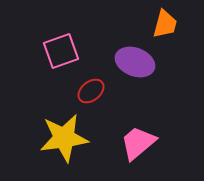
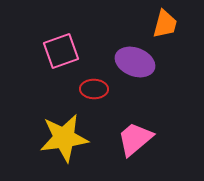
red ellipse: moved 3 px right, 2 px up; rotated 40 degrees clockwise
pink trapezoid: moved 3 px left, 4 px up
